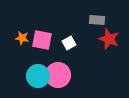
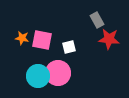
gray rectangle: rotated 56 degrees clockwise
red star: rotated 15 degrees counterclockwise
white square: moved 4 px down; rotated 16 degrees clockwise
pink circle: moved 2 px up
